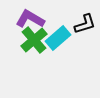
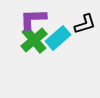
purple L-shape: moved 3 px right; rotated 32 degrees counterclockwise
